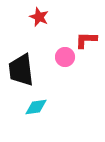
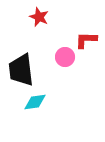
cyan diamond: moved 1 px left, 5 px up
